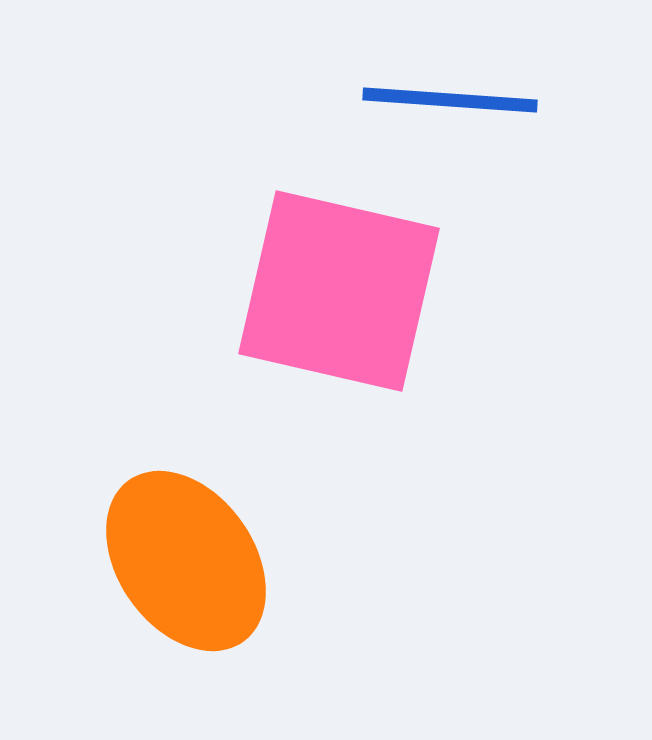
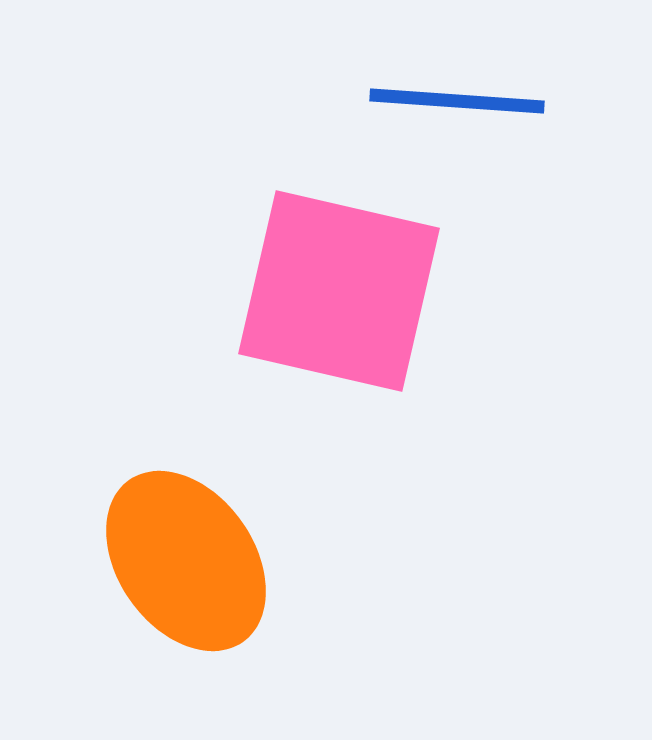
blue line: moved 7 px right, 1 px down
